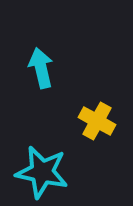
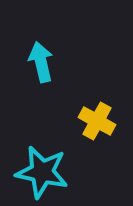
cyan arrow: moved 6 px up
